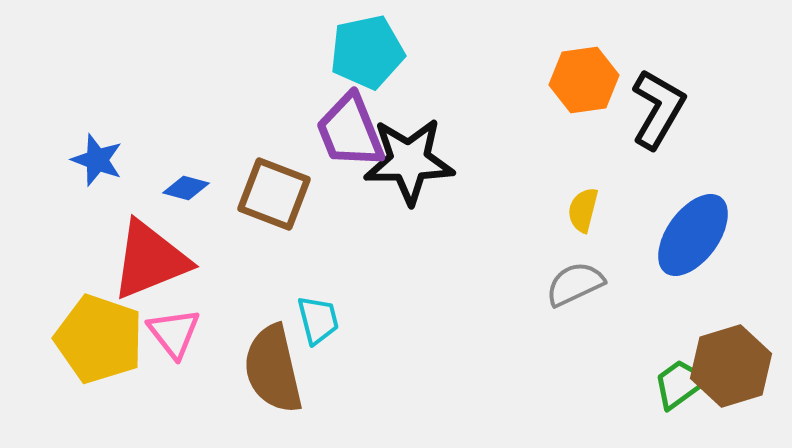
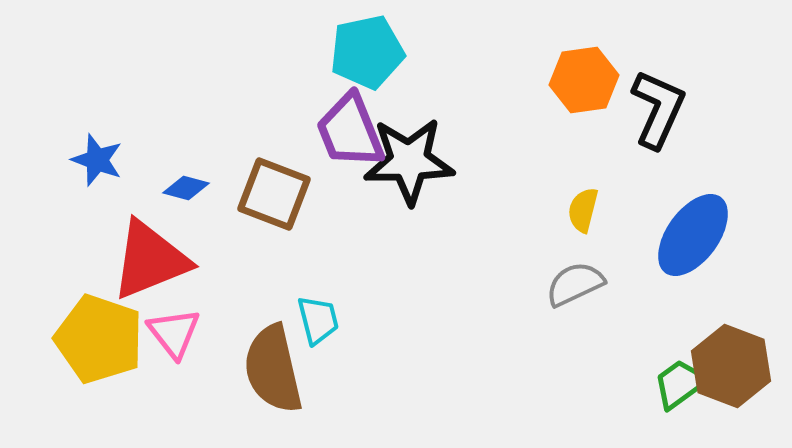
black L-shape: rotated 6 degrees counterclockwise
brown hexagon: rotated 22 degrees counterclockwise
